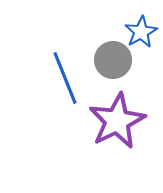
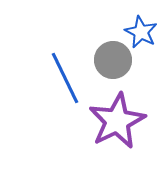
blue star: rotated 16 degrees counterclockwise
blue line: rotated 4 degrees counterclockwise
